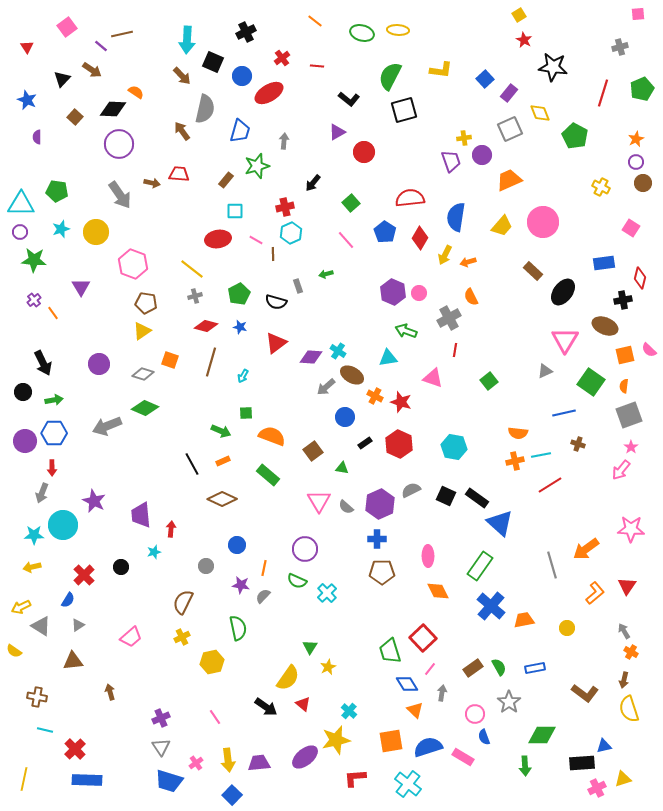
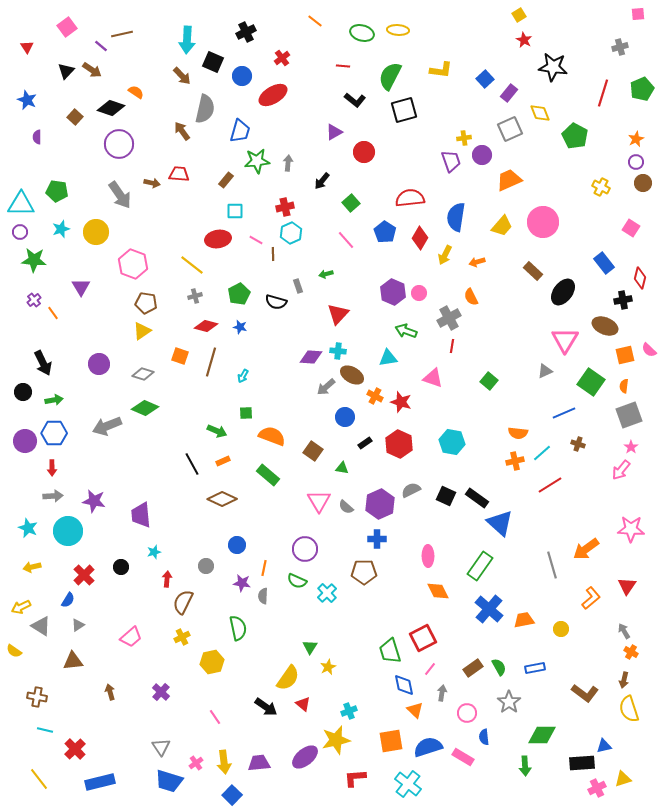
red line at (317, 66): moved 26 px right
black triangle at (62, 79): moved 4 px right, 8 px up
red ellipse at (269, 93): moved 4 px right, 2 px down
black L-shape at (349, 99): moved 6 px right, 1 px down
black diamond at (113, 109): moved 2 px left, 1 px up; rotated 16 degrees clockwise
purple triangle at (337, 132): moved 3 px left
gray arrow at (284, 141): moved 4 px right, 22 px down
green star at (257, 166): moved 5 px up; rotated 10 degrees clockwise
black arrow at (313, 183): moved 9 px right, 2 px up
orange arrow at (468, 262): moved 9 px right
blue rectangle at (604, 263): rotated 60 degrees clockwise
yellow line at (192, 269): moved 4 px up
red triangle at (276, 343): moved 62 px right, 29 px up; rotated 10 degrees counterclockwise
red line at (455, 350): moved 3 px left, 4 px up
cyan cross at (338, 351): rotated 28 degrees counterclockwise
orange square at (170, 360): moved 10 px right, 4 px up
green square at (489, 381): rotated 12 degrees counterclockwise
blue line at (564, 413): rotated 10 degrees counterclockwise
green arrow at (221, 431): moved 4 px left
cyan hexagon at (454, 447): moved 2 px left, 5 px up
brown square at (313, 451): rotated 18 degrees counterclockwise
cyan line at (541, 455): moved 1 px right, 2 px up; rotated 30 degrees counterclockwise
gray arrow at (42, 493): moved 11 px right, 3 px down; rotated 114 degrees counterclockwise
purple star at (94, 501): rotated 15 degrees counterclockwise
cyan circle at (63, 525): moved 5 px right, 6 px down
red arrow at (171, 529): moved 4 px left, 50 px down
cyan star at (34, 535): moved 6 px left, 7 px up; rotated 24 degrees clockwise
brown pentagon at (382, 572): moved 18 px left
purple star at (241, 585): moved 1 px right, 2 px up
orange L-shape at (595, 593): moved 4 px left, 5 px down
gray semicircle at (263, 596): rotated 42 degrees counterclockwise
blue cross at (491, 606): moved 2 px left, 3 px down
yellow circle at (567, 628): moved 6 px left, 1 px down
red square at (423, 638): rotated 16 degrees clockwise
blue diamond at (407, 684): moved 3 px left, 1 px down; rotated 20 degrees clockwise
cyan cross at (349, 711): rotated 28 degrees clockwise
pink circle at (475, 714): moved 8 px left, 1 px up
purple cross at (161, 718): moved 26 px up; rotated 24 degrees counterclockwise
blue semicircle at (484, 737): rotated 14 degrees clockwise
yellow arrow at (228, 760): moved 4 px left, 2 px down
yellow line at (24, 779): moved 15 px right; rotated 50 degrees counterclockwise
blue rectangle at (87, 780): moved 13 px right, 2 px down; rotated 16 degrees counterclockwise
